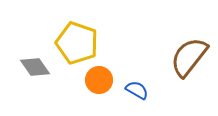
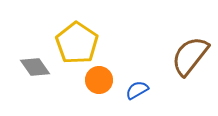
yellow pentagon: rotated 15 degrees clockwise
brown semicircle: moved 1 px right, 1 px up
blue semicircle: rotated 60 degrees counterclockwise
